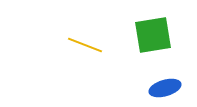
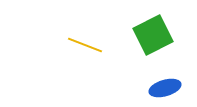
green square: rotated 18 degrees counterclockwise
